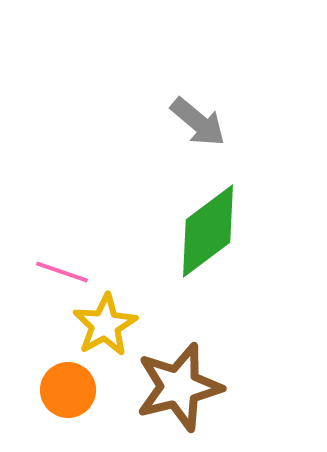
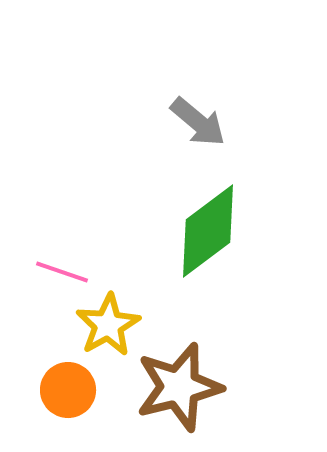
yellow star: moved 3 px right
